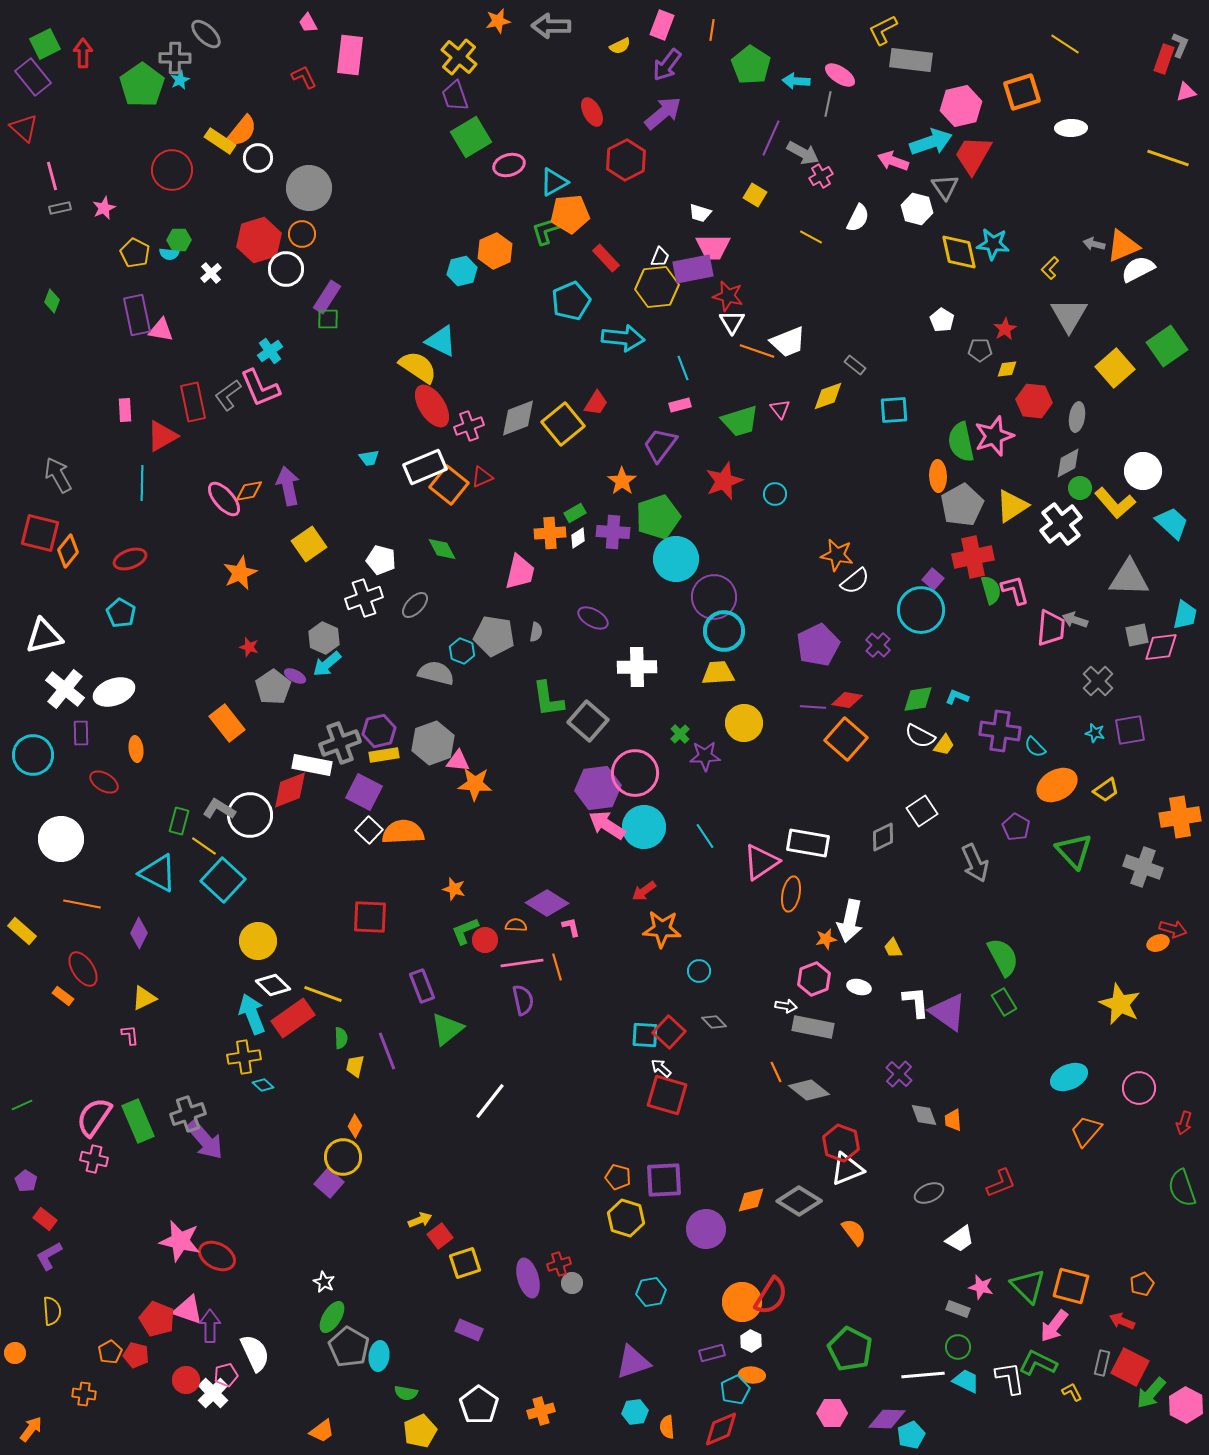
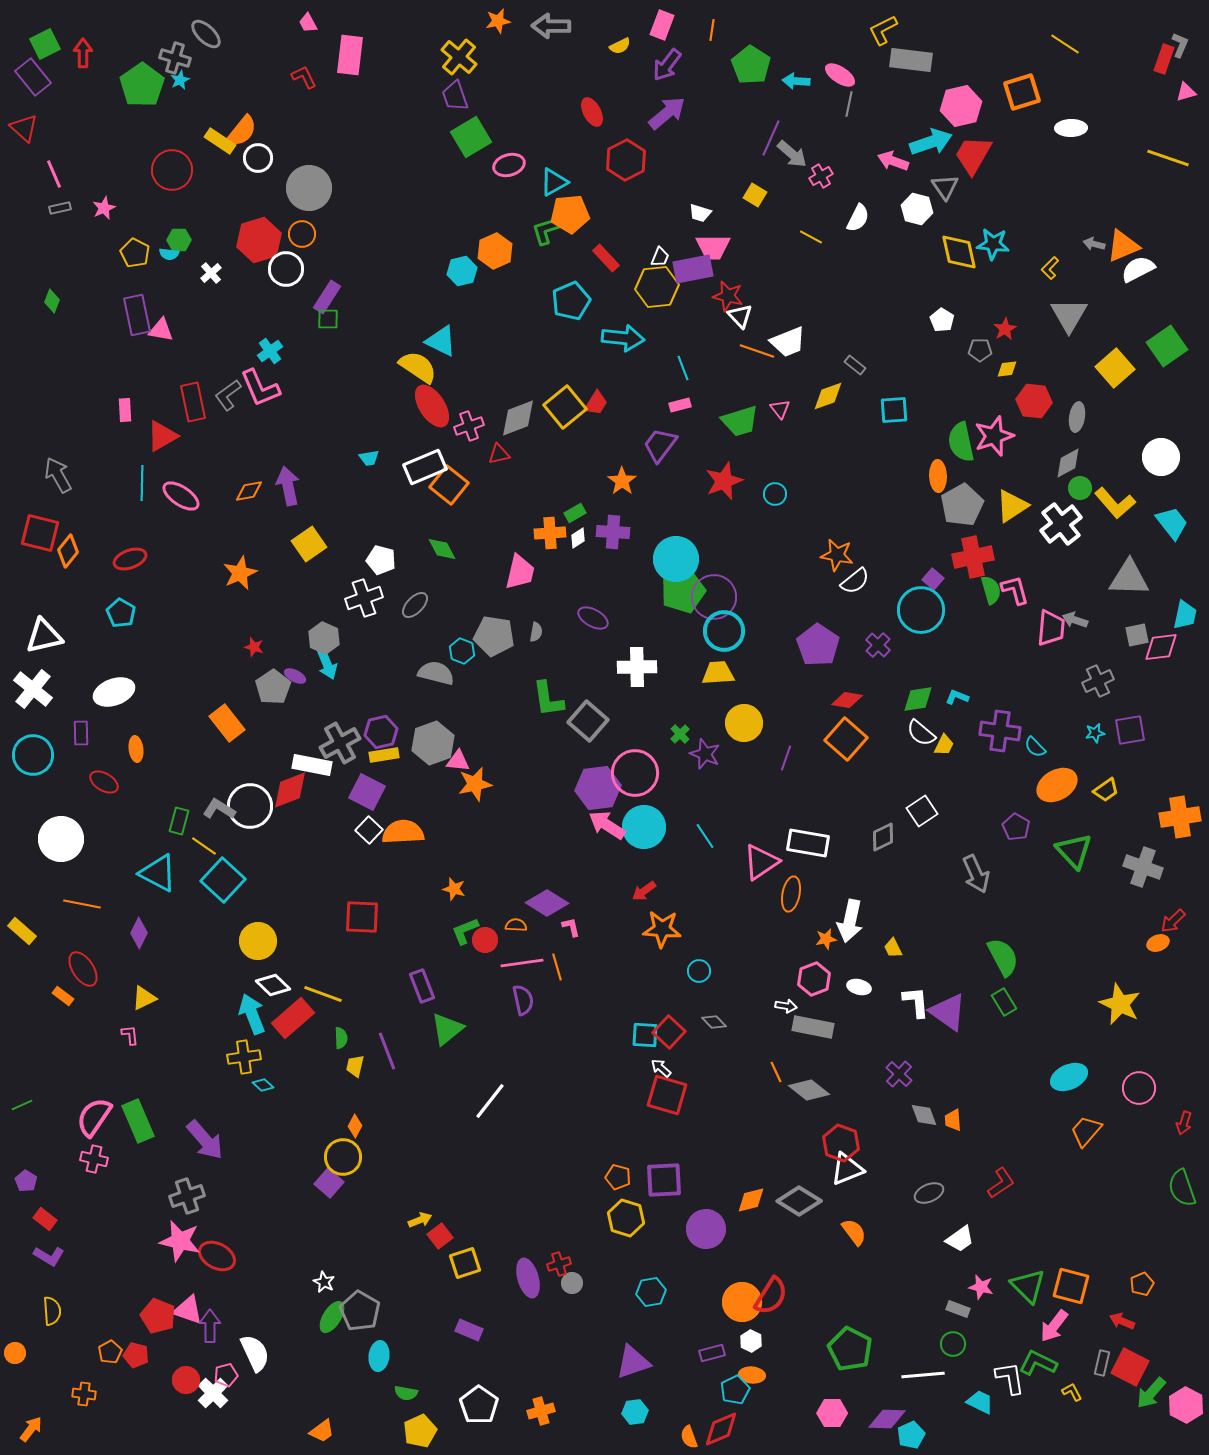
gray cross at (175, 58): rotated 16 degrees clockwise
gray line at (828, 104): moved 21 px right
purple arrow at (663, 113): moved 4 px right
gray arrow at (803, 153): moved 11 px left, 1 px down; rotated 12 degrees clockwise
pink line at (52, 176): moved 2 px right, 2 px up; rotated 8 degrees counterclockwise
white triangle at (732, 322): moved 8 px right, 6 px up; rotated 12 degrees counterclockwise
yellow square at (563, 424): moved 2 px right, 17 px up
white circle at (1143, 471): moved 18 px right, 14 px up
red triangle at (482, 477): moved 17 px right, 23 px up; rotated 10 degrees clockwise
pink ellipse at (224, 499): moved 43 px left, 3 px up; rotated 15 degrees counterclockwise
green pentagon at (658, 517): moved 25 px right, 74 px down
cyan trapezoid at (1172, 523): rotated 9 degrees clockwise
purple pentagon at (818, 645): rotated 12 degrees counterclockwise
red star at (249, 647): moved 5 px right
cyan arrow at (327, 664): rotated 72 degrees counterclockwise
gray cross at (1098, 681): rotated 20 degrees clockwise
white cross at (65, 689): moved 32 px left
purple line at (813, 707): moved 27 px left, 51 px down; rotated 75 degrees counterclockwise
purple hexagon at (379, 731): moved 2 px right, 1 px down
cyan star at (1095, 733): rotated 24 degrees counterclockwise
white semicircle at (920, 736): moved 1 px right, 3 px up; rotated 12 degrees clockwise
gray cross at (340, 743): rotated 9 degrees counterclockwise
yellow trapezoid at (944, 745): rotated 10 degrees counterclockwise
purple star at (705, 756): moved 2 px up; rotated 24 degrees clockwise
orange star at (475, 784): rotated 16 degrees counterclockwise
purple square at (364, 792): moved 3 px right
white circle at (250, 815): moved 9 px up
gray arrow at (975, 863): moved 1 px right, 11 px down
red square at (370, 917): moved 8 px left
red arrow at (1173, 929): moved 8 px up; rotated 120 degrees clockwise
red rectangle at (293, 1018): rotated 6 degrees counterclockwise
gray cross at (188, 1114): moved 1 px left, 82 px down
red L-shape at (1001, 1183): rotated 12 degrees counterclockwise
purple L-shape at (49, 1256): rotated 120 degrees counterclockwise
red pentagon at (157, 1319): moved 1 px right, 3 px up
gray pentagon at (349, 1347): moved 11 px right, 36 px up
green circle at (958, 1347): moved 5 px left, 3 px up
cyan trapezoid at (966, 1381): moved 14 px right, 21 px down
orange semicircle at (667, 1427): moved 22 px right, 10 px down; rotated 15 degrees counterclockwise
